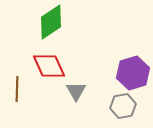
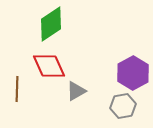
green diamond: moved 2 px down
purple hexagon: rotated 12 degrees counterclockwise
gray triangle: rotated 30 degrees clockwise
